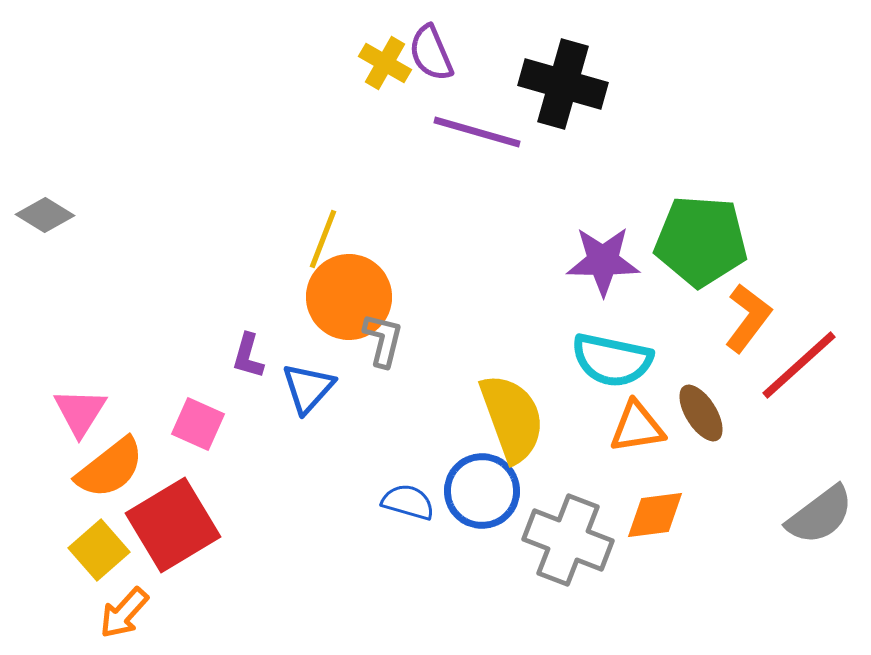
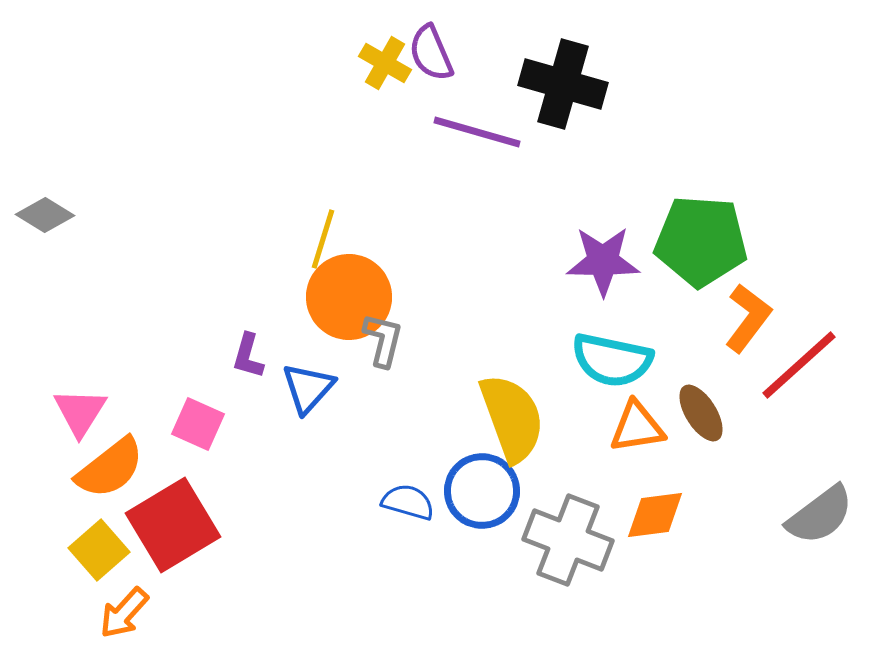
yellow line: rotated 4 degrees counterclockwise
